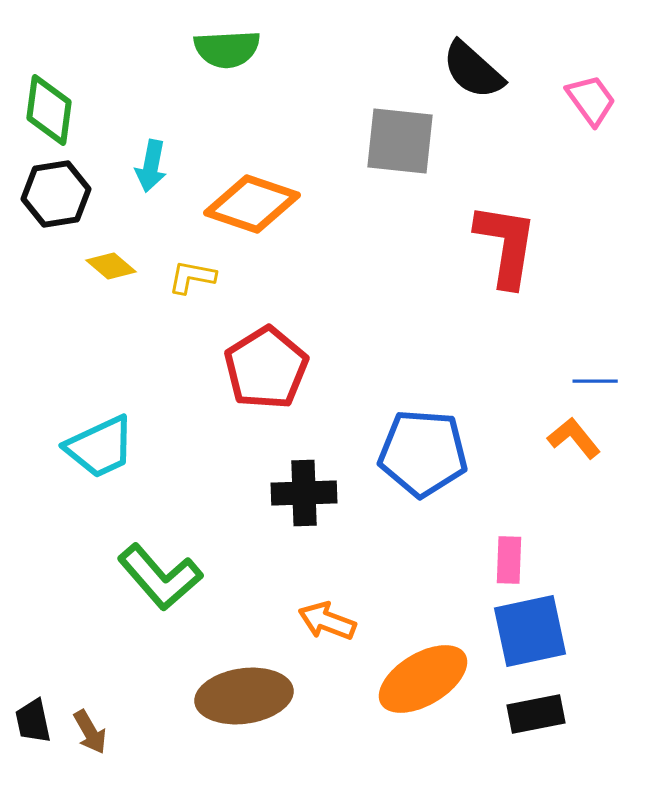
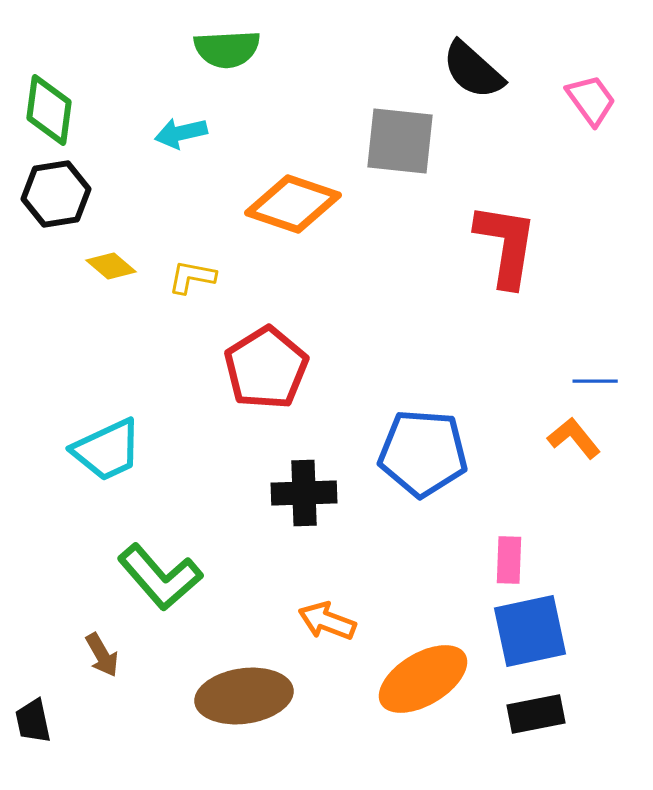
cyan arrow: moved 30 px right, 33 px up; rotated 66 degrees clockwise
orange diamond: moved 41 px right
cyan trapezoid: moved 7 px right, 3 px down
brown arrow: moved 12 px right, 77 px up
